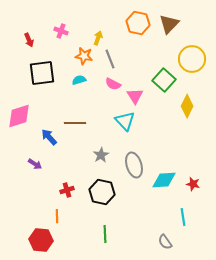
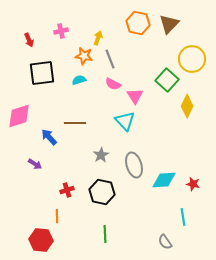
pink cross: rotated 32 degrees counterclockwise
green square: moved 3 px right
